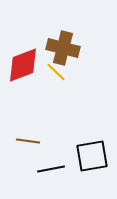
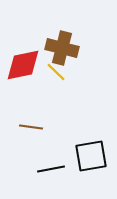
brown cross: moved 1 px left
red diamond: rotated 9 degrees clockwise
brown line: moved 3 px right, 14 px up
black square: moved 1 px left
